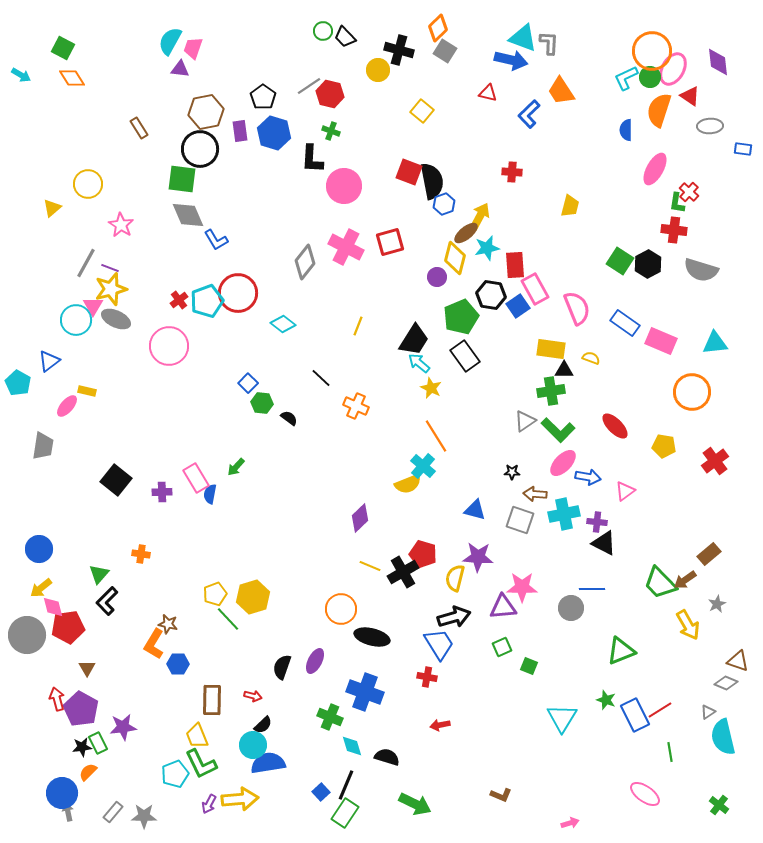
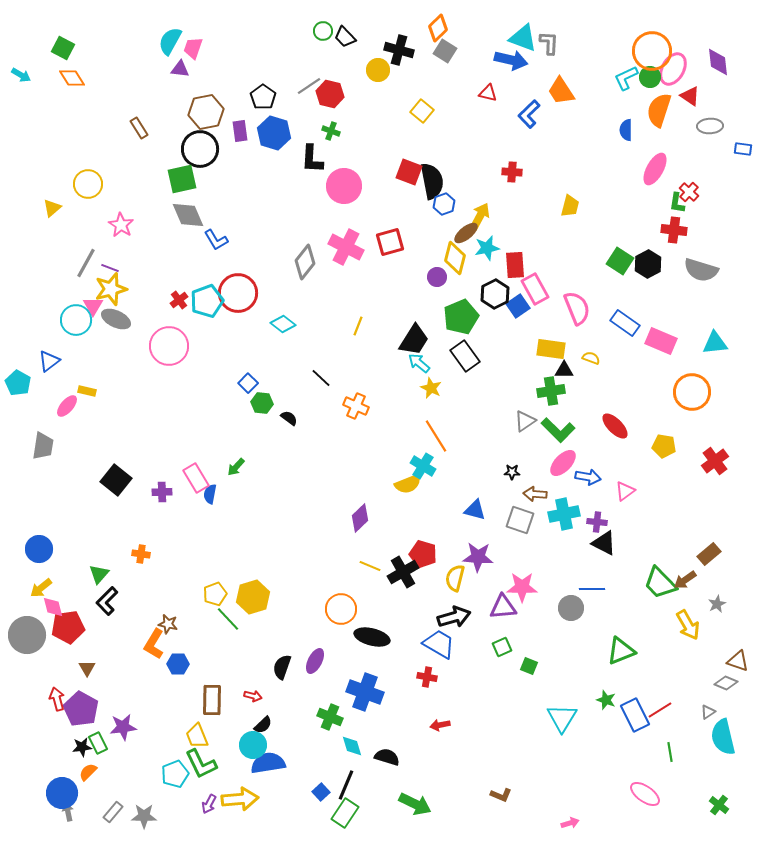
green square at (182, 179): rotated 20 degrees counterclockwise
black hexagon at (491, 295): moved 4 px right, 1 px up; rotated 24 degrees clockwise
cyan cross at (423, 466): rotated 10 degrees counterclockwise
blue trapezoid at (439, 644): rotated 28 degrees counterclockwise
